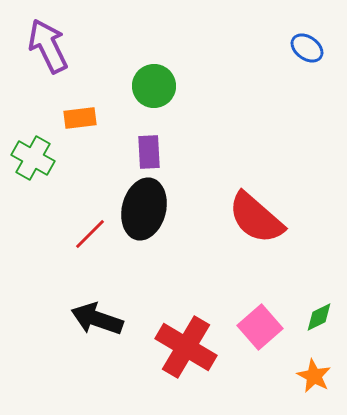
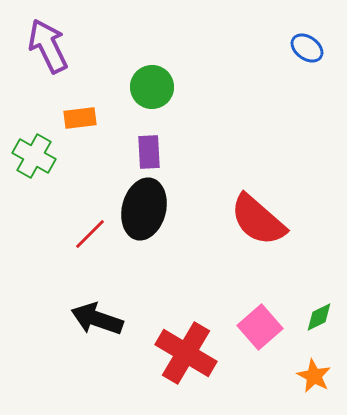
green circle: moved 2 px left, 1 px down
green cross: moved 1 px right, 2 px up
red semicircle: moved 2 px right, 2 px down
red cross: moved 6 px down
